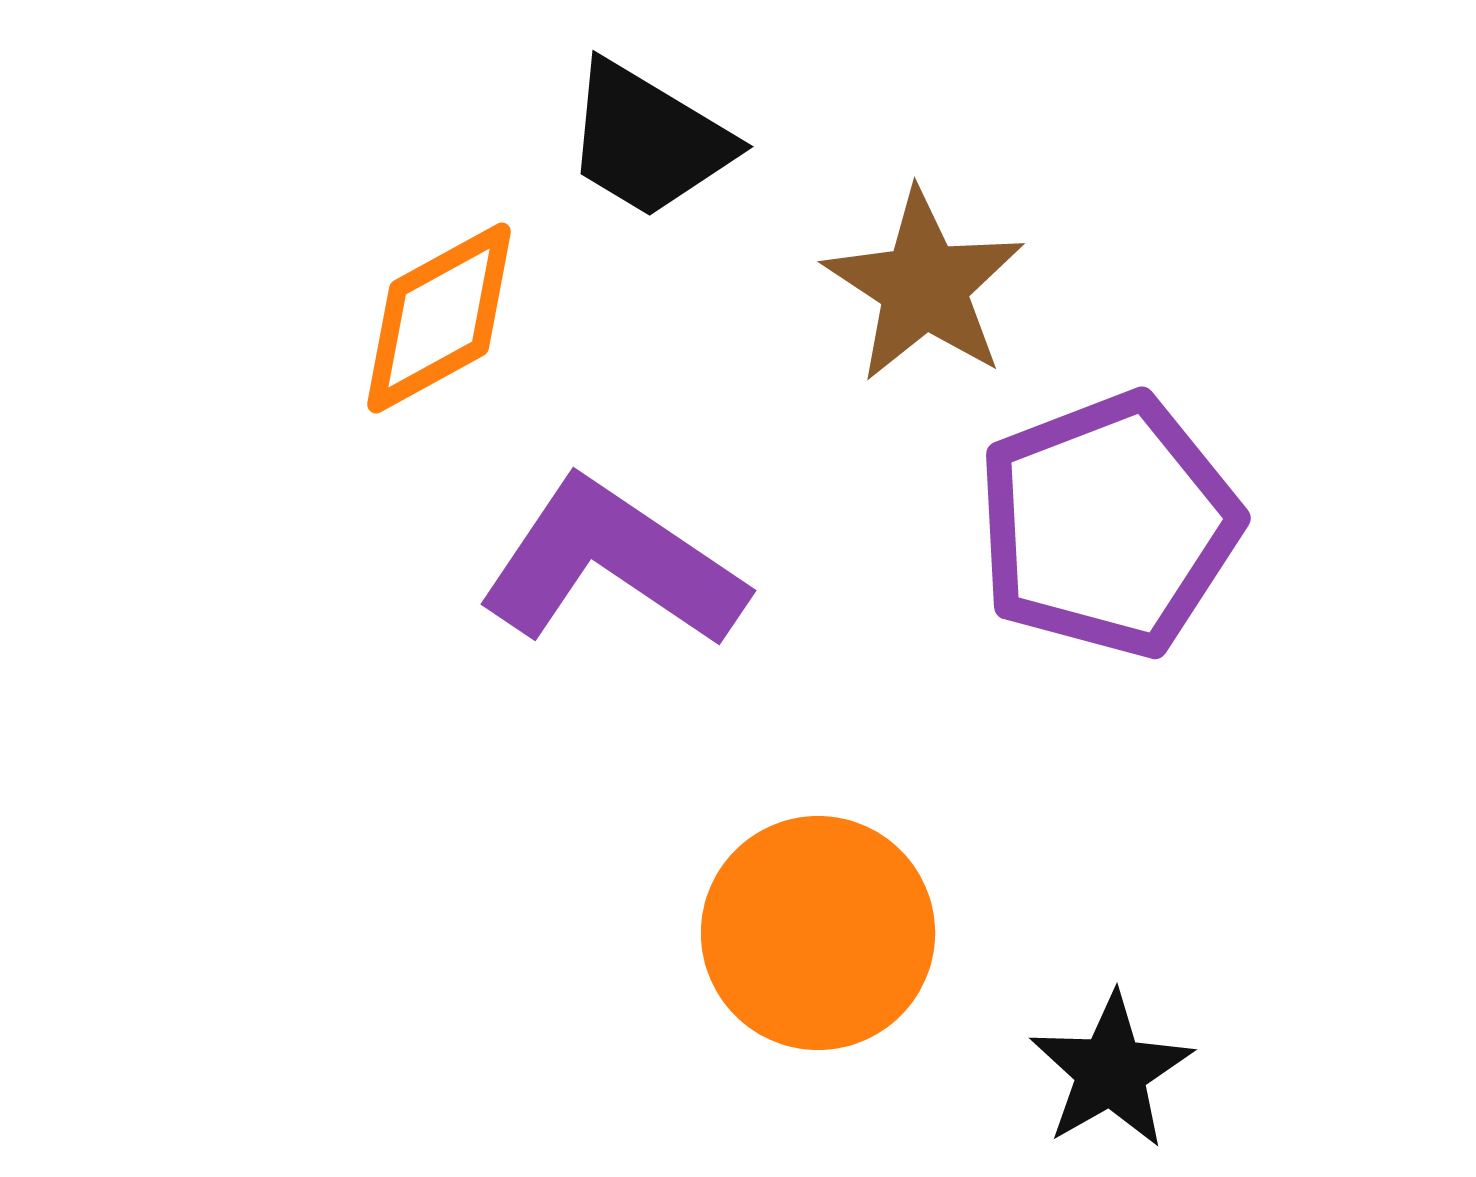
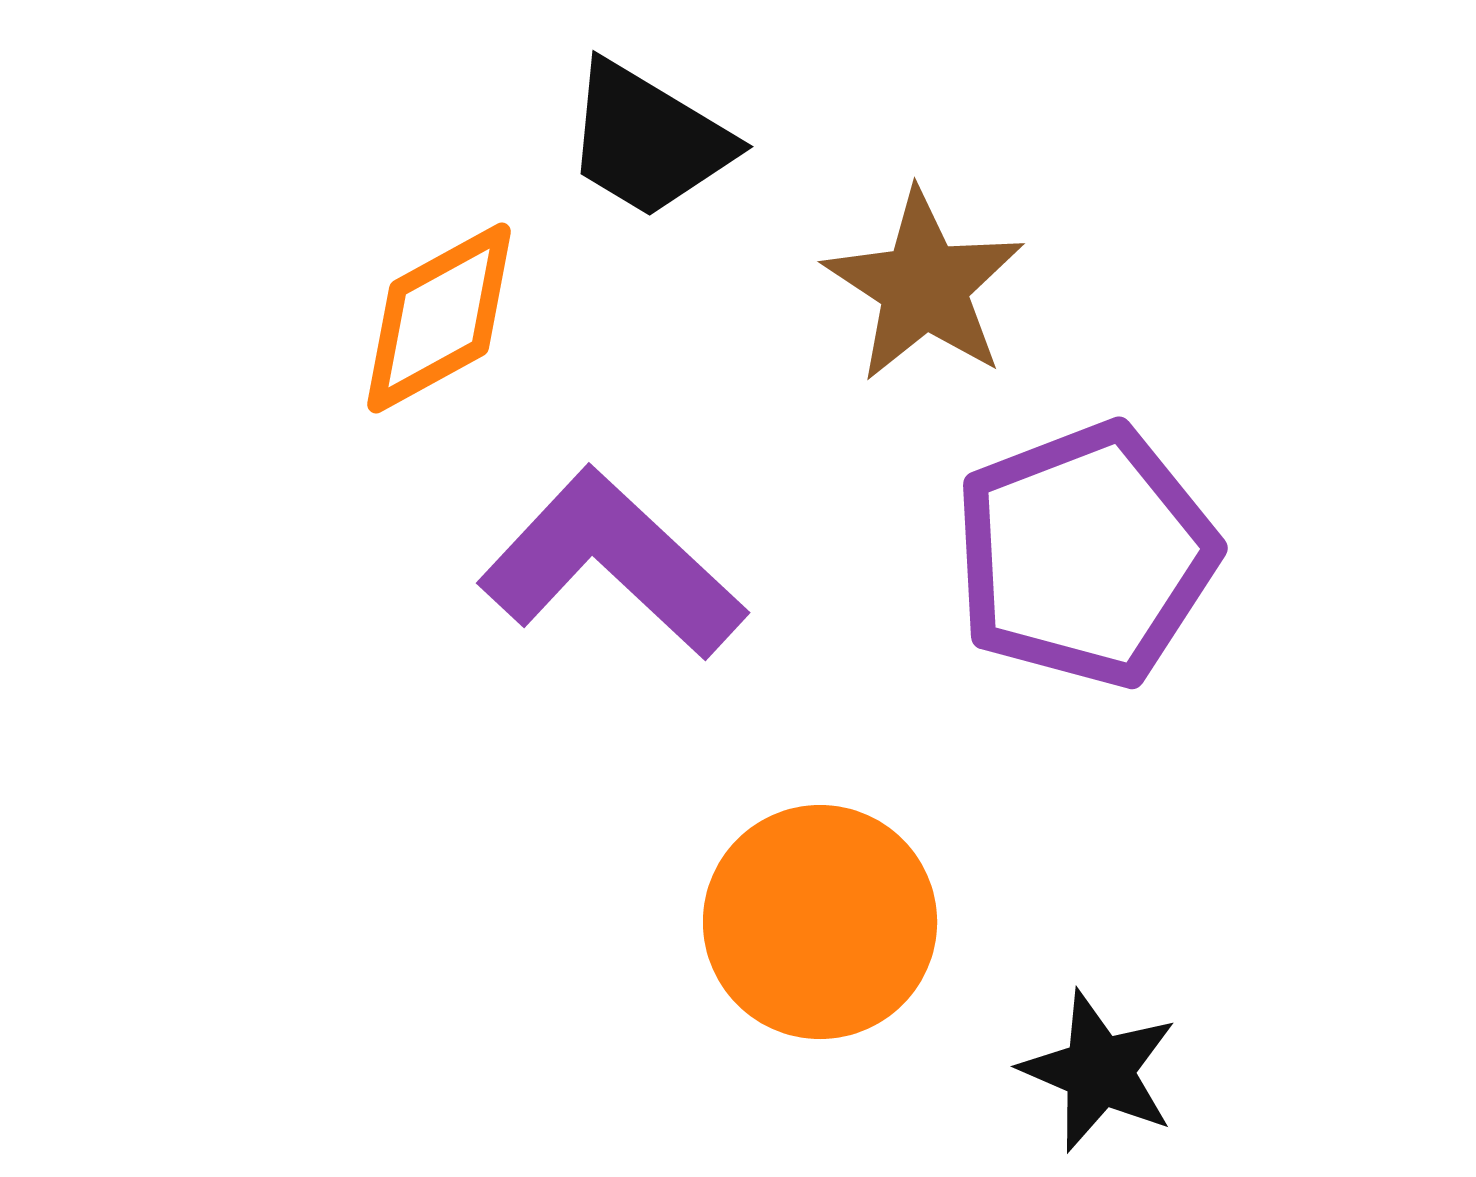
purple pentagon: moved 23 px left, 30 px down
purple L-shape: rotated 9 degrees clockwise
orange circle: moved 2 px right, 11 px up
black star: moved 12 px left; rotated 19 degrees counterclockwise
